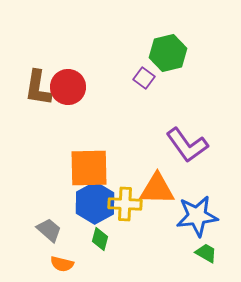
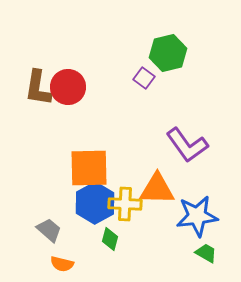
green diamond: moved 10 px right
